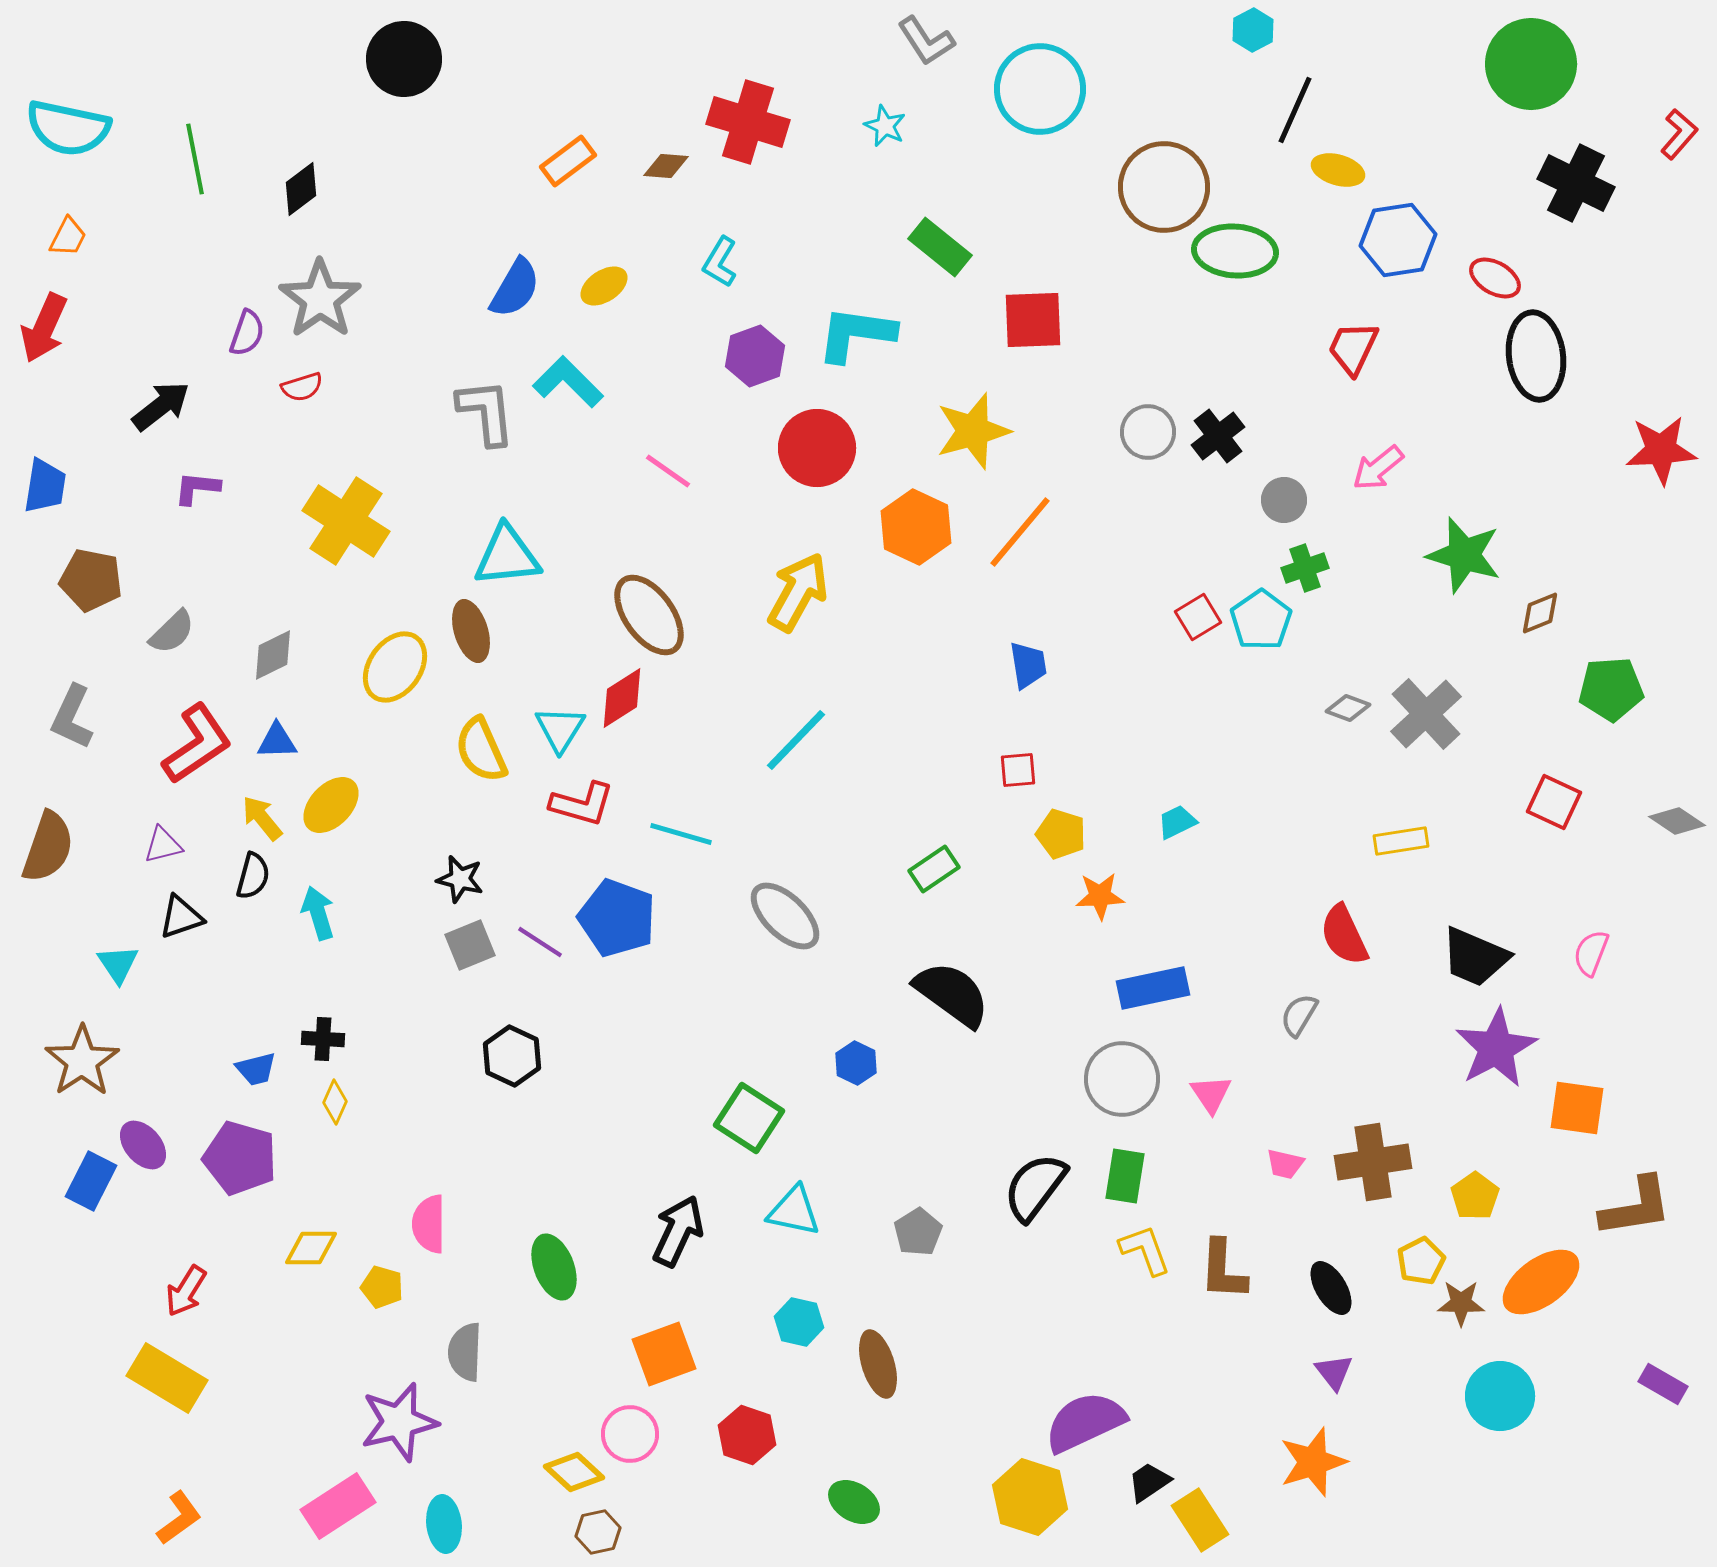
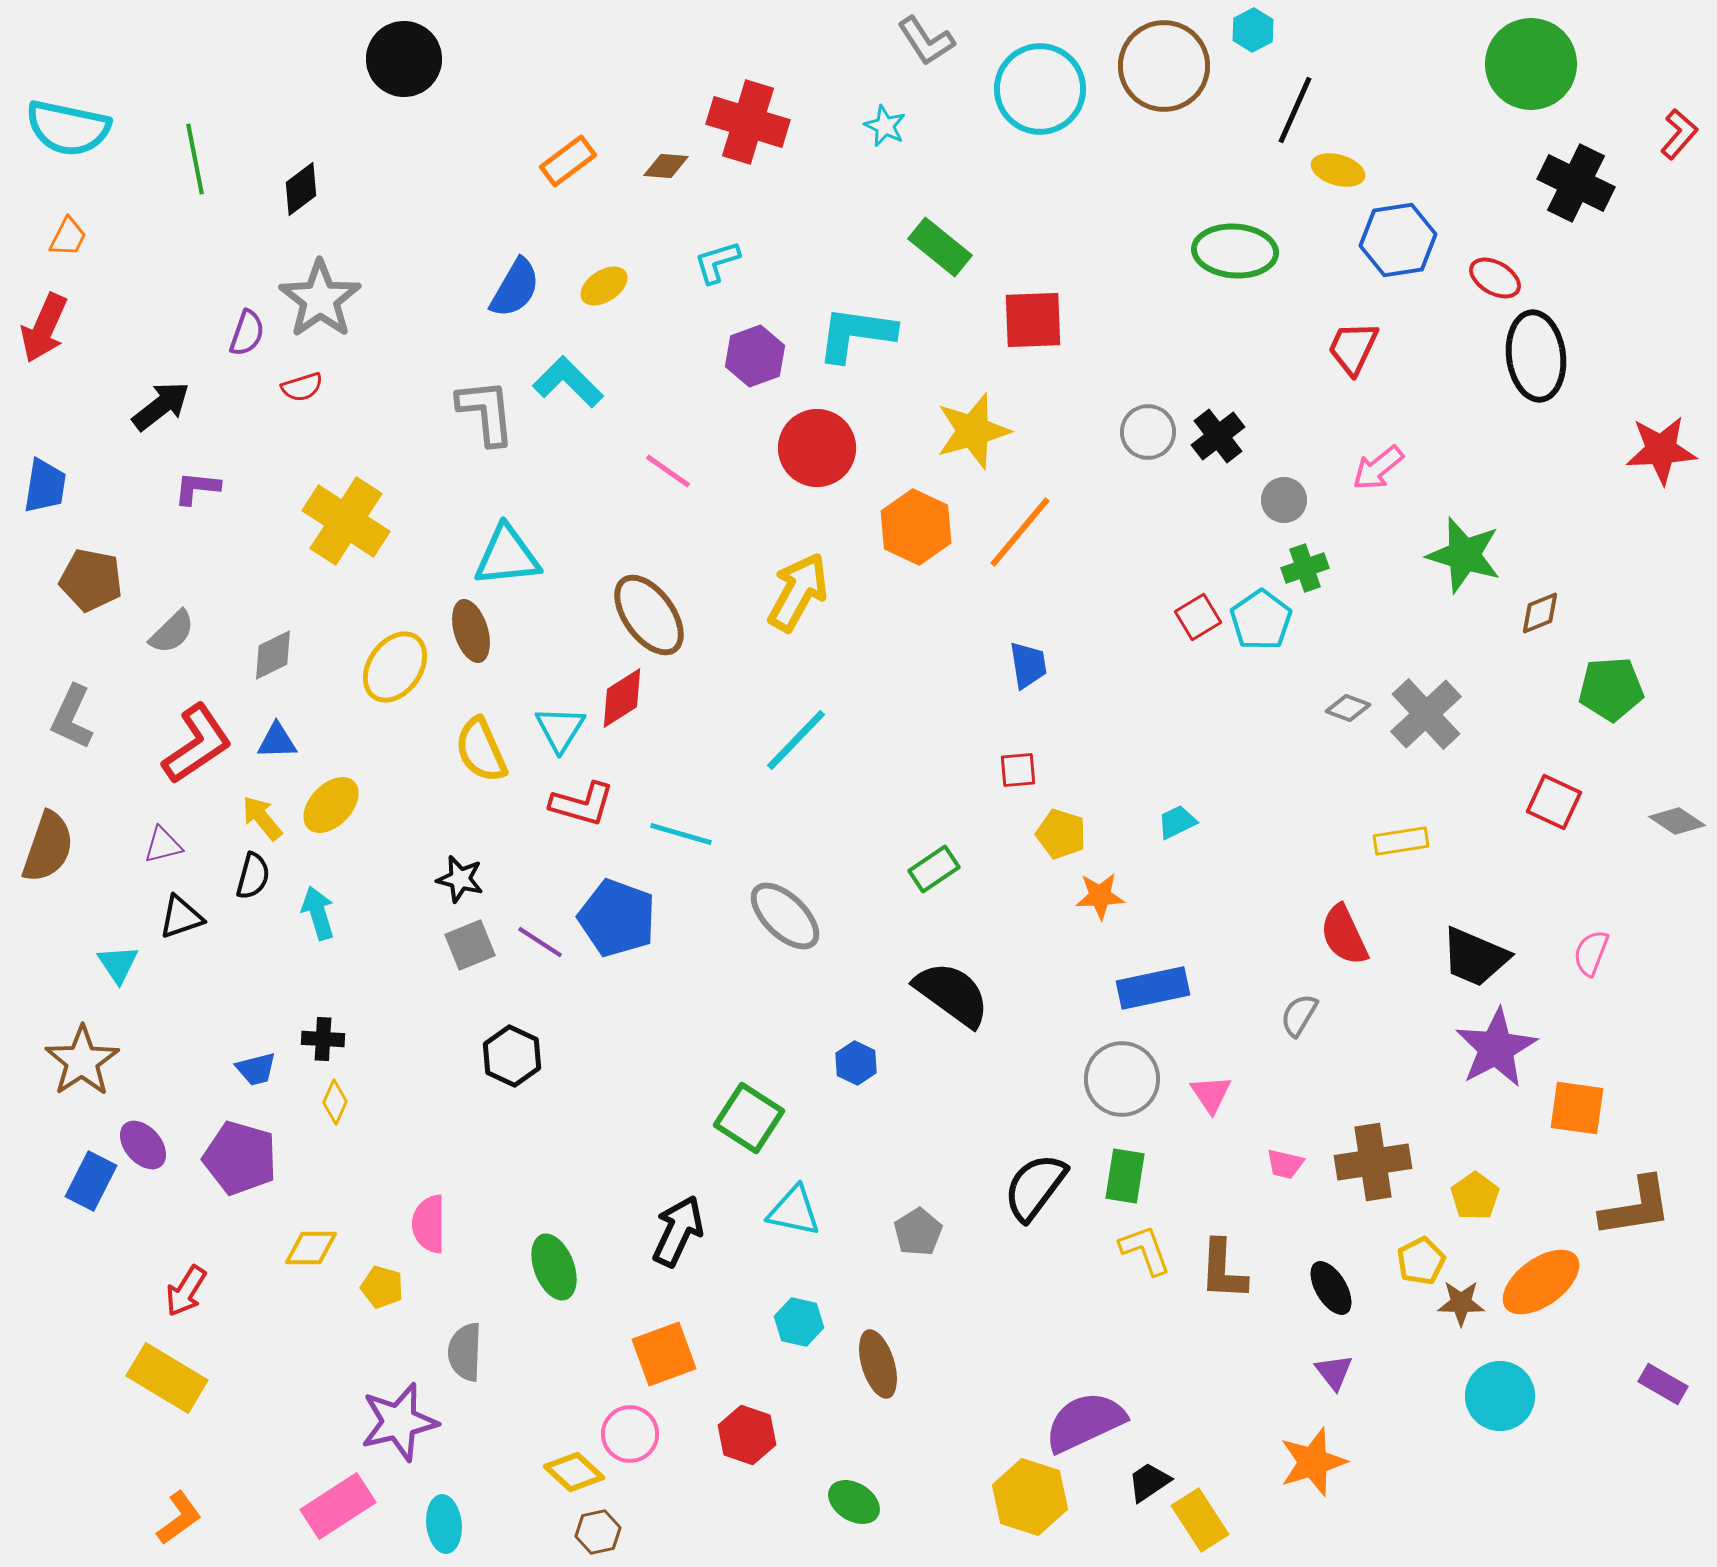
brown circle at (1164, 187): moved 121 px up
cyan L-shape at (720, 262): moved 3 px left; rotated 42 degrees clockwise
